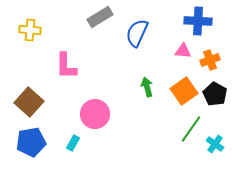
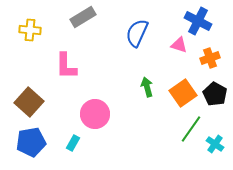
gray rectangle: moved 17 px left
blue cross: rotated 24 degrees clockwise
pink triangle: moved 4 px left, 6 px up; rotated 12 degrees clockwise
orange cross: moved 2 px up
orange square: moved 1 px left, 2 px down
